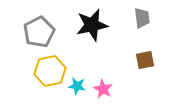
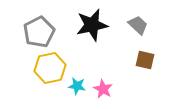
gray trapezoid: moved 4 px left, 7 px down; rotated 40 degrees counterclockwise
brown square: rotated 24 degrees clockwise
yellow hexagon: moved 3 px up
